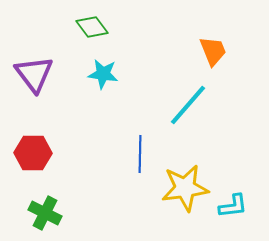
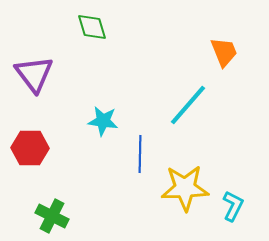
green diamond: rotated 20 degrees clockwise
orange trapezoid: moved 11 px right, 1 px down
cyan star: moved 47 px down
red hexagon: moved 3 px left, 5 px up
yellow star: rotated 6 degrees clockwise
cyan L-shape: rotated 56 degrees counterclockwise
green cross: moved 7 px right, 3 px down
